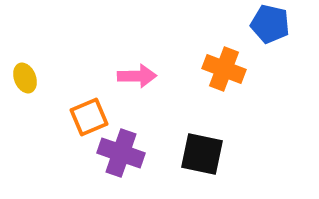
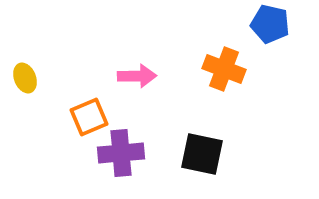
purple cross: rotated 24 degrees counterclockwise
